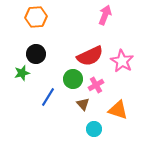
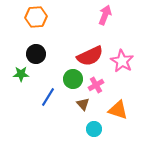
green star: moved 1 px left, 1 px down; rotated 14 degrees clockwise
